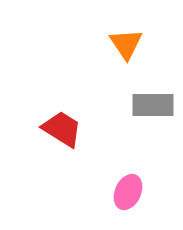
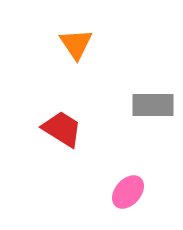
orange triangle: moved 50 px left
pink ellipse: rotated 16 degrees clockwise
